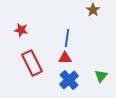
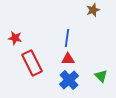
brown star: rotated 16 degrees clockwise
red star: moved 6 px left, 8 px down
red triangle: moved 3 px right, 1 px down
green triangle: rotated 24 degrees counterclockwise
